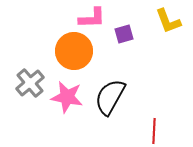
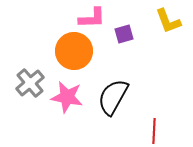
black semicircle: moved 3 px right
